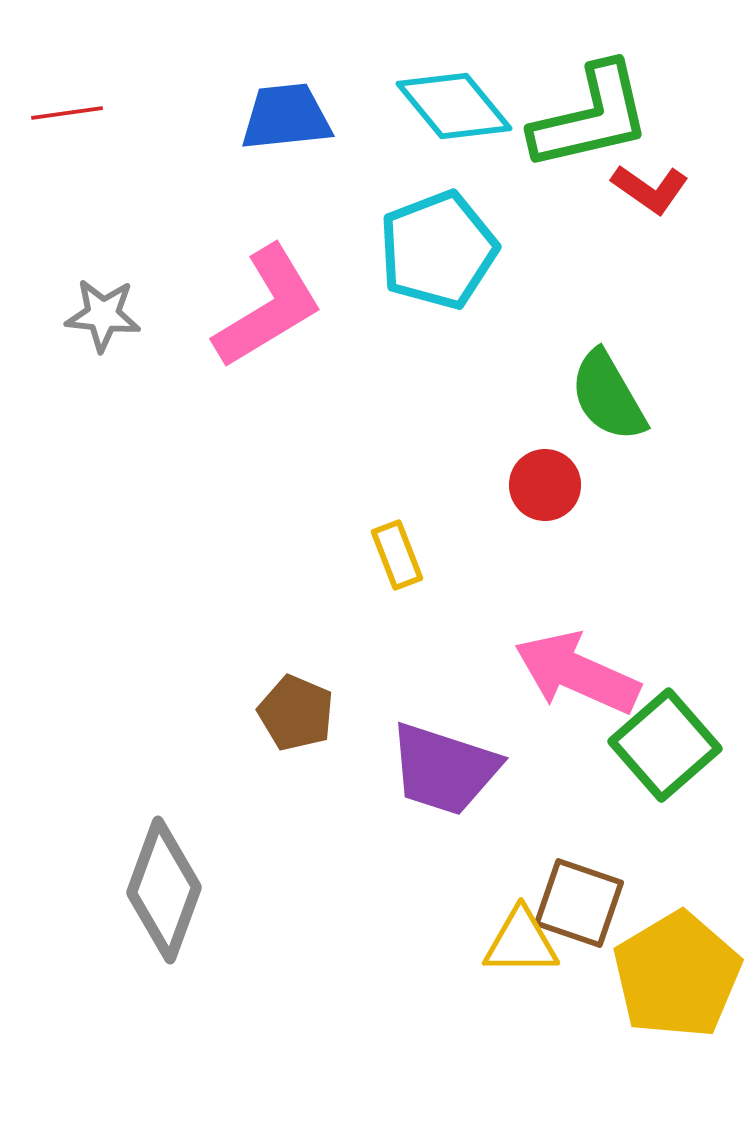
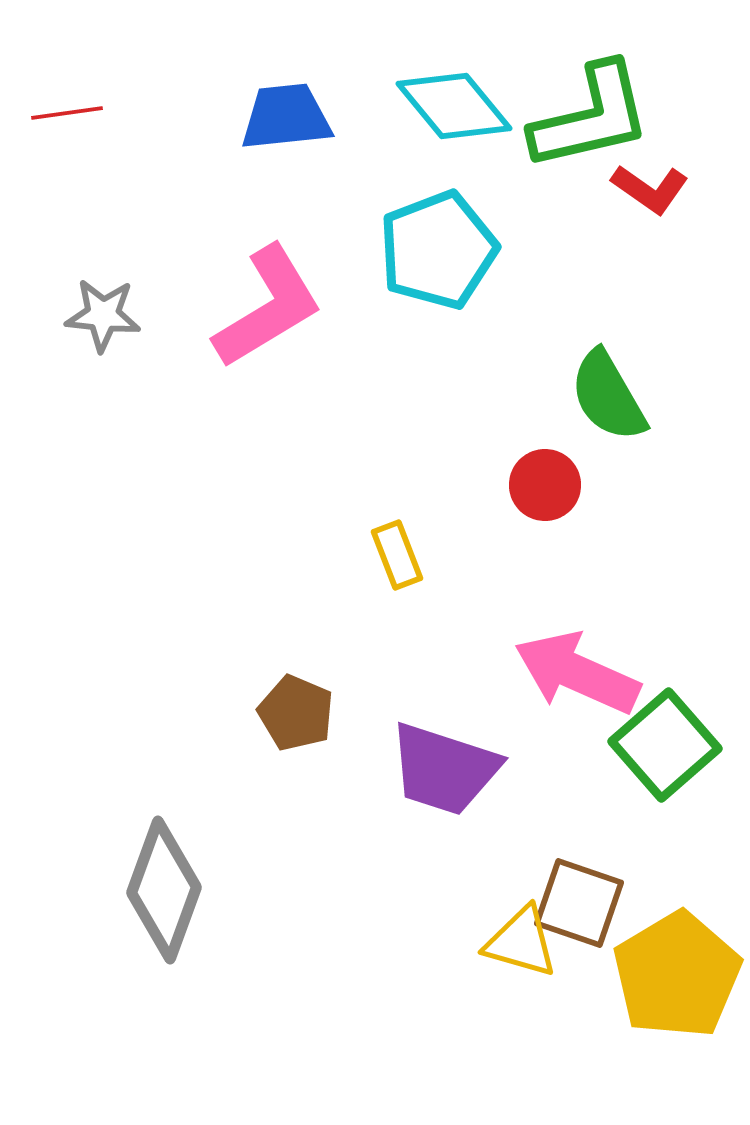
yellow triangle: rotated 16 degrees clockwise
